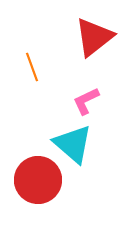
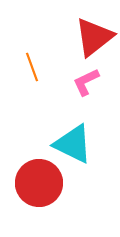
pink L-shape: moved 19 px up
cyan triangle: rotated 15 degrees counterclockwise
red circle: moved 1 px right, 3 px down
